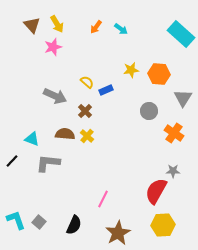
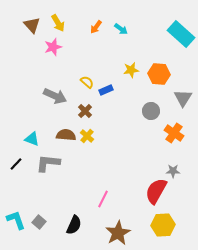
yellow arrow: moved 1 px right, 1 px up
gray circle: moved 2 px right
brown semicircle: moved 1 px right, 1 px down
black line: moved 4 px right, 3 px down
